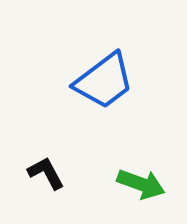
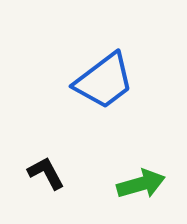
green arrow: rotated 36 degrees counterclockwise
